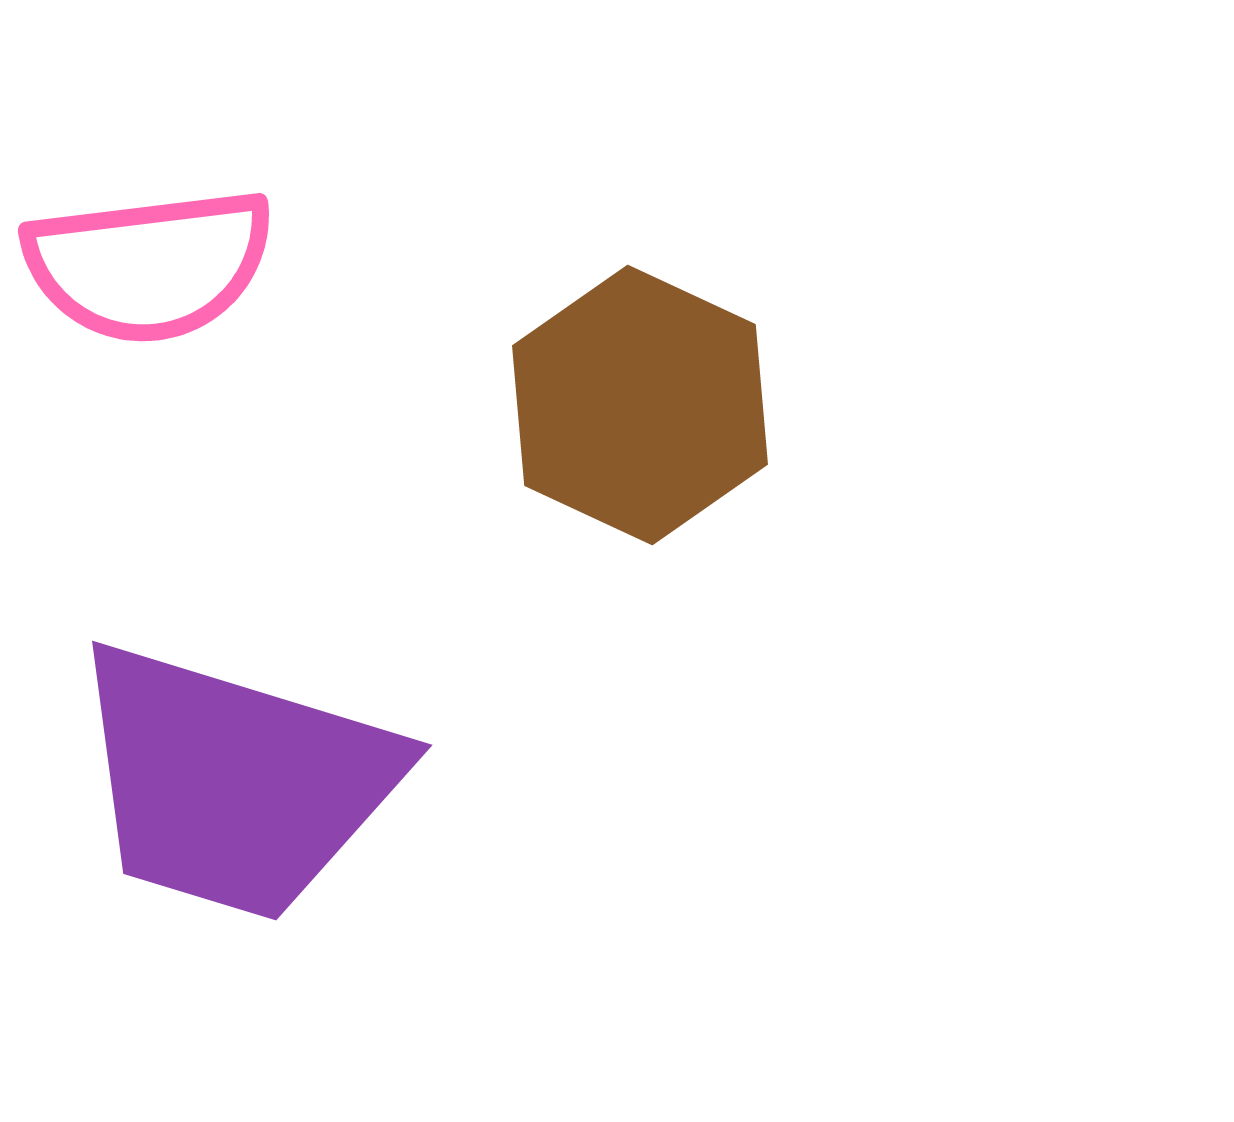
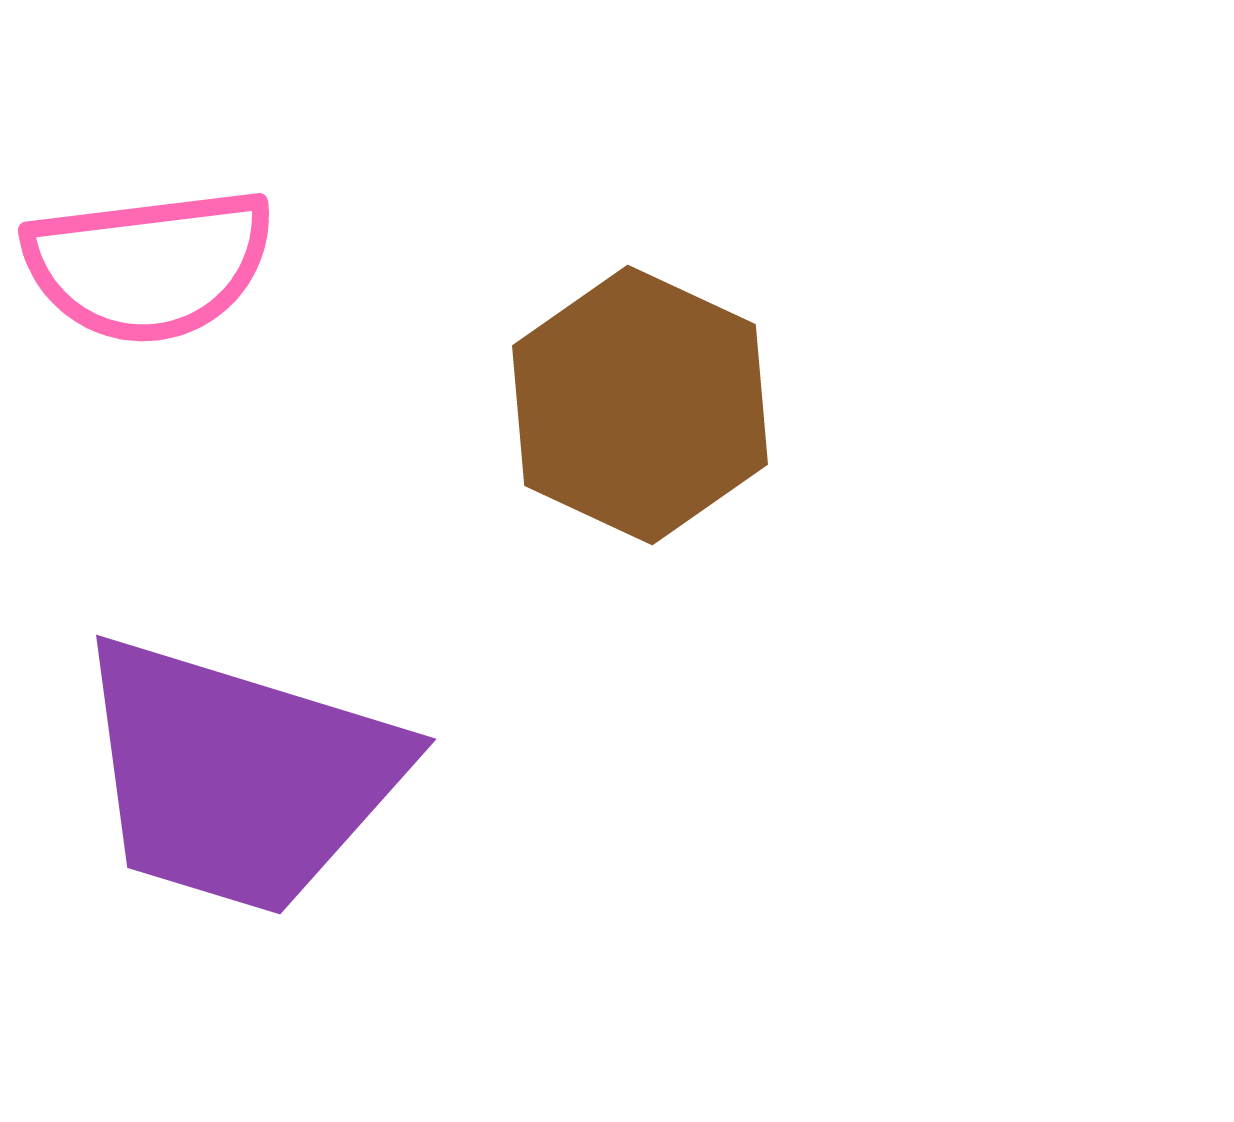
purple trapezoid: moved 4 px right, 6 px up
